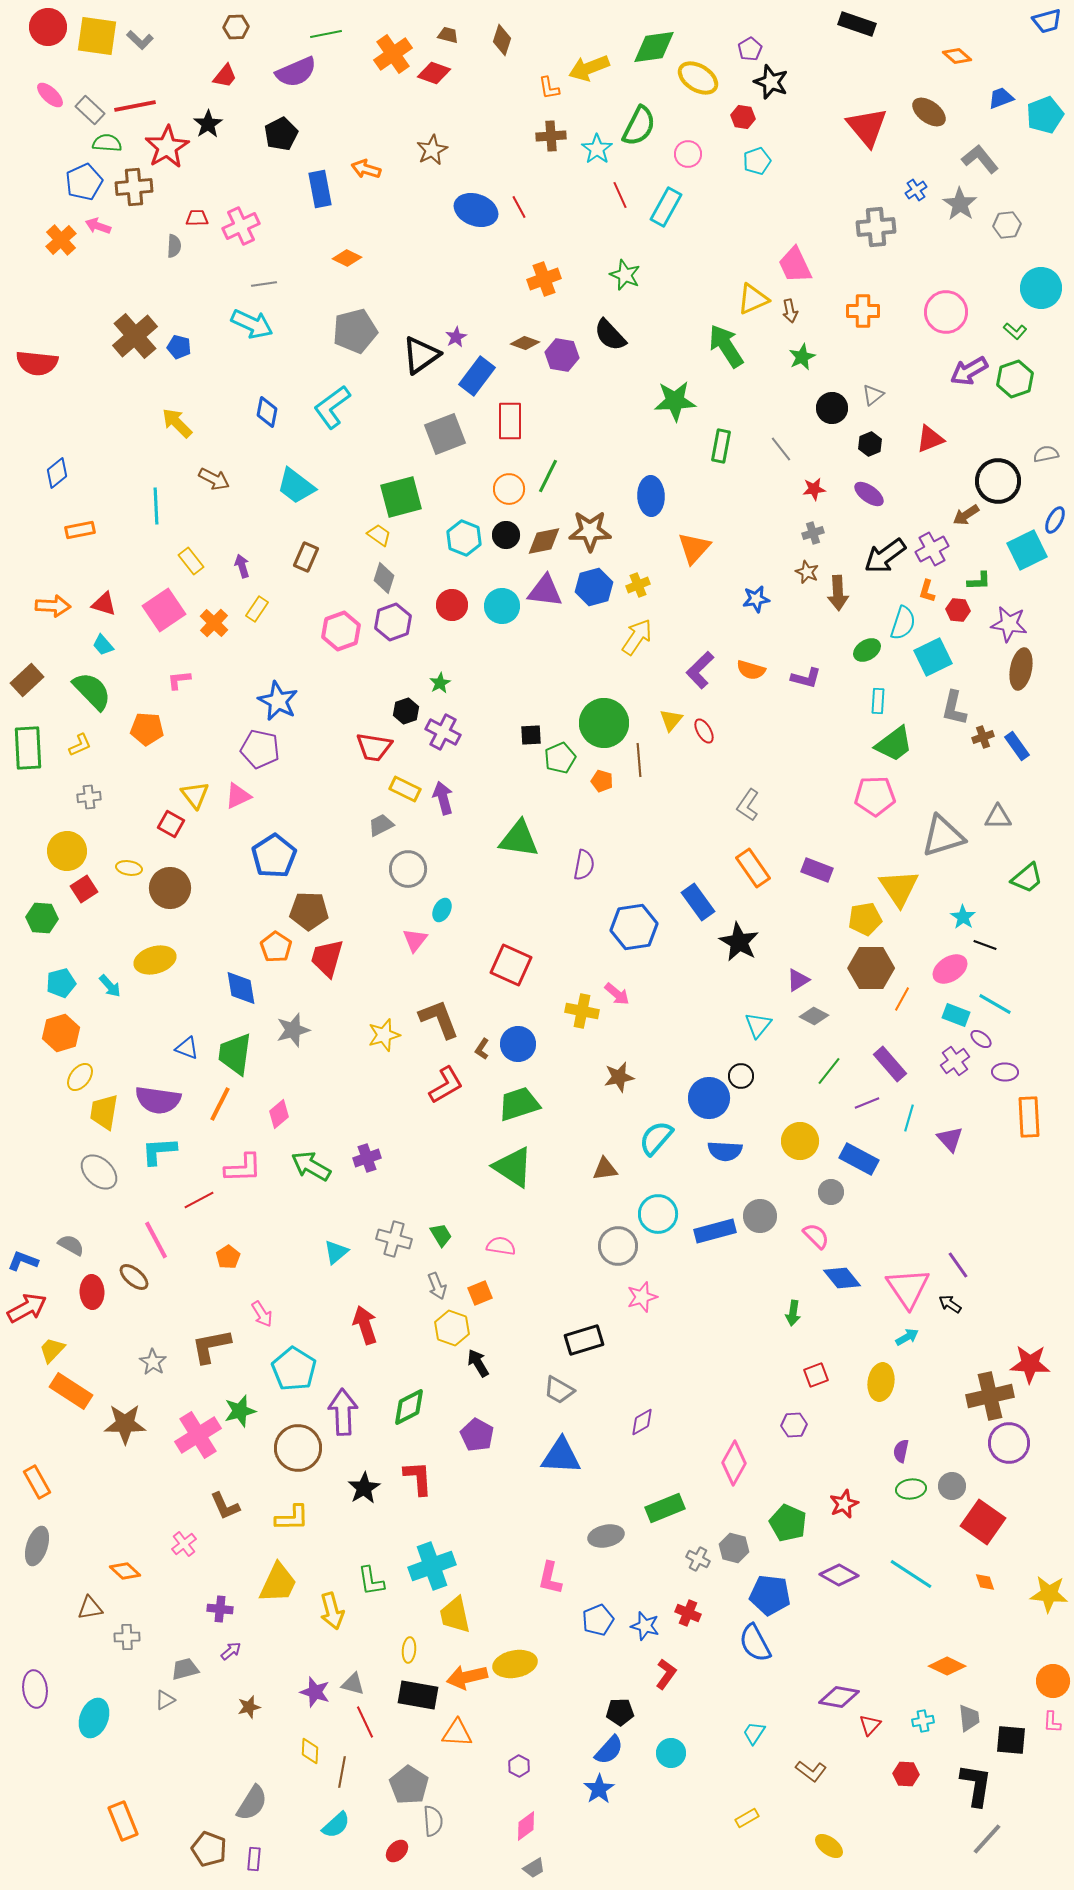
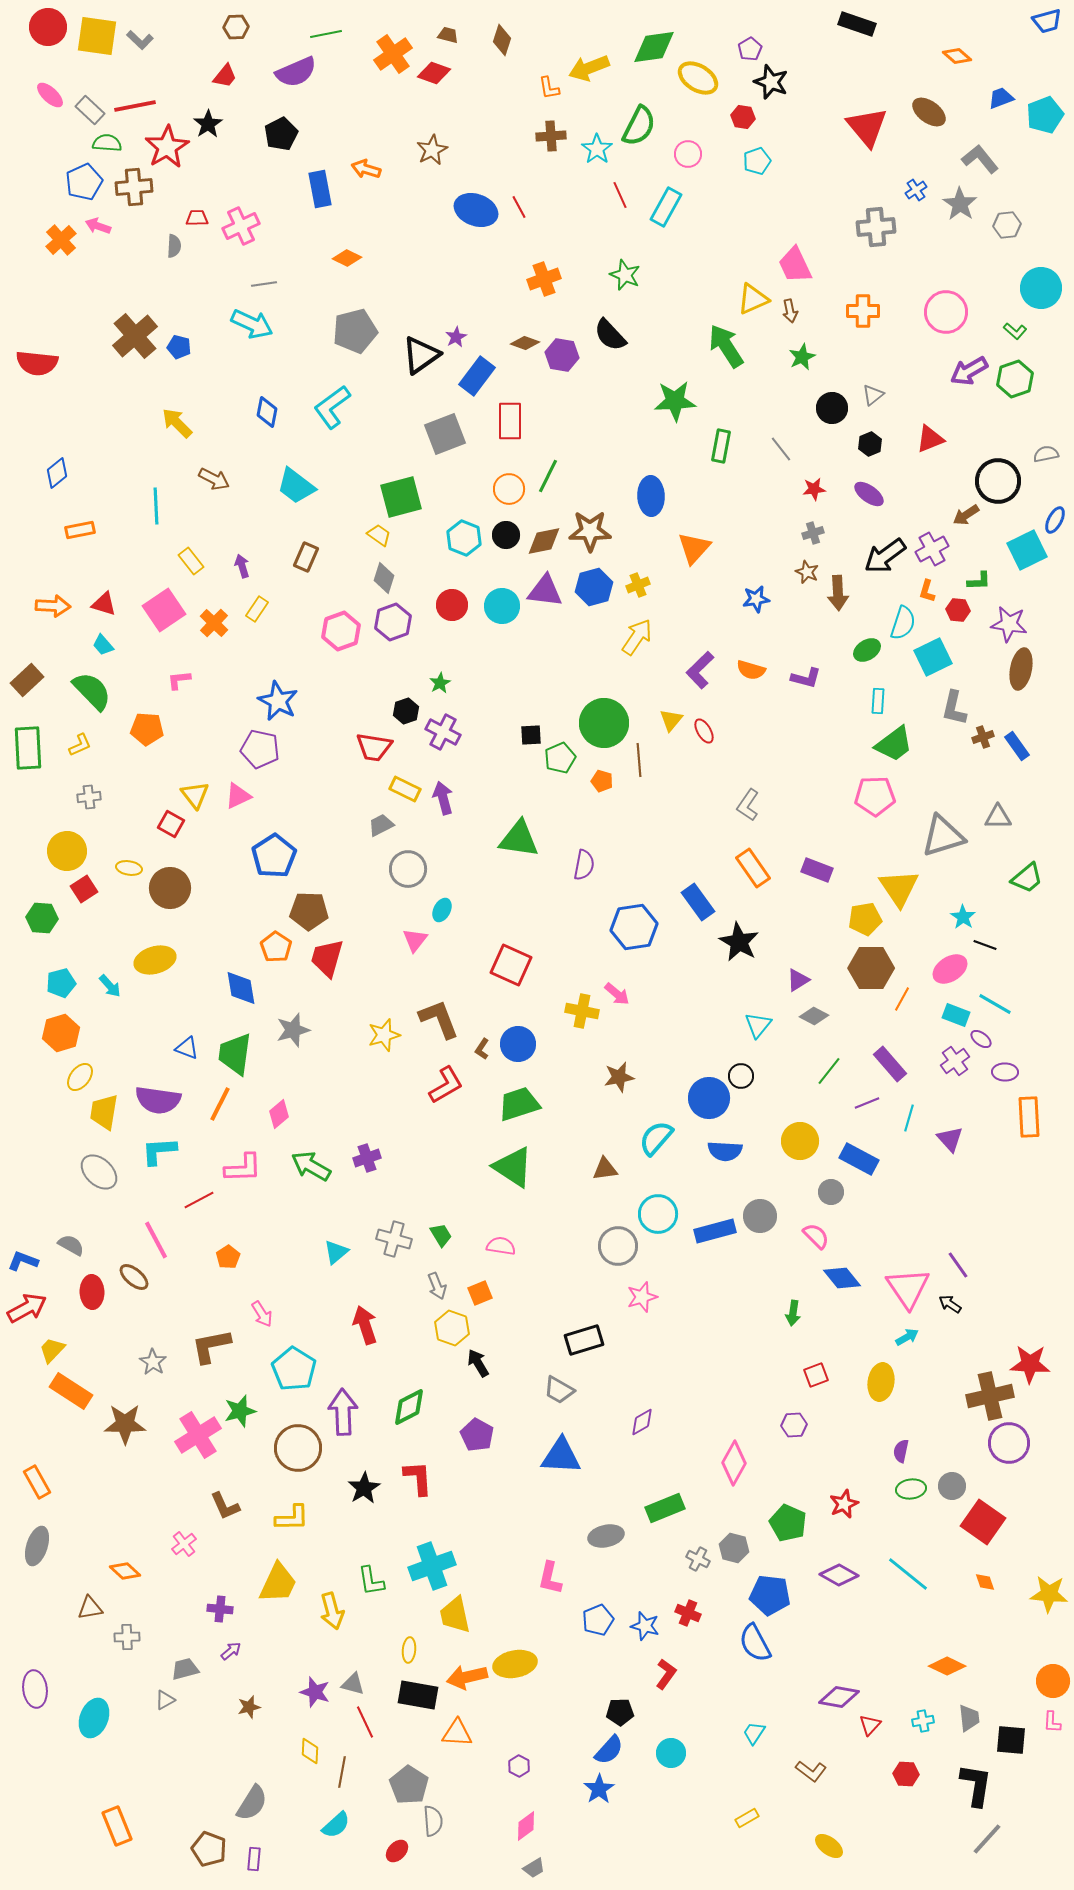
cyan line at (911, 1574): moved 3 px left; rotated 6 degrees clockwise
orange rectangle at (123, 1821): moved 6 px left, 5 px down
